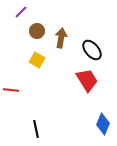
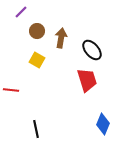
red trapezoid: rotated 15 degrees clockwise
